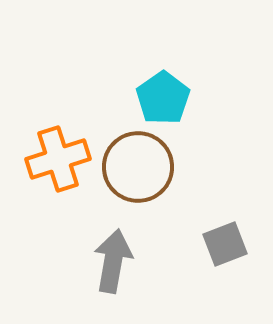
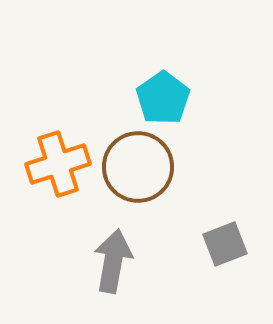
orange cross: moved 5 px down
